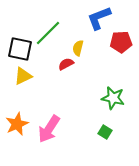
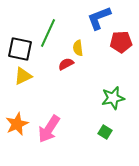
green line: rotated 20 degrees counterclockwise
yellow semicircle: rotated 21 degrees counterclockwise
green star: rotated 25 degrees counterclockwise
